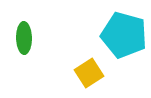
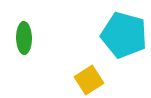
yellow square: moved 7 px down
